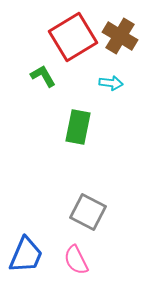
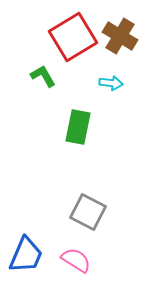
pink semicircle: rotated 148 degrees clockwise
